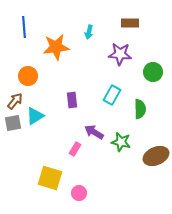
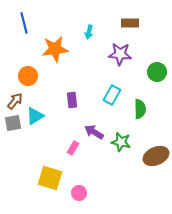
blue line: moved 4 px up; rotated 10 degrees counterclockwise
orange star: moved 1 px left, 2 px down
green circle: moved 4 px right
pink rectangle: moved 2 px left, 1 px up
